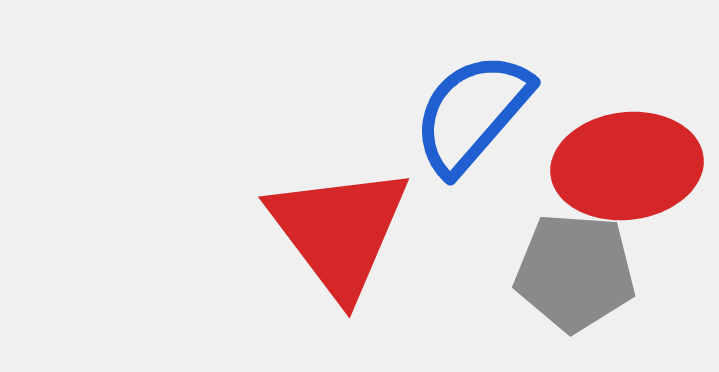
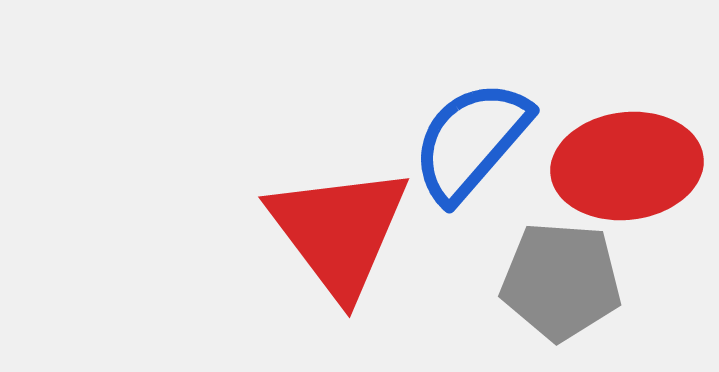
blue semicircle: moved 1 px left, 28 px down
gray pentagon: moved 14 px left, 9 px down
